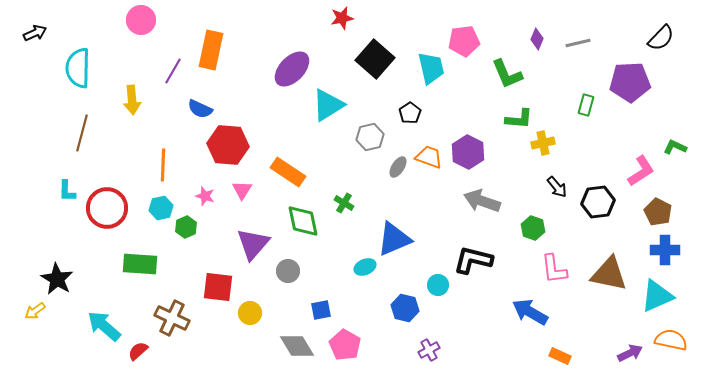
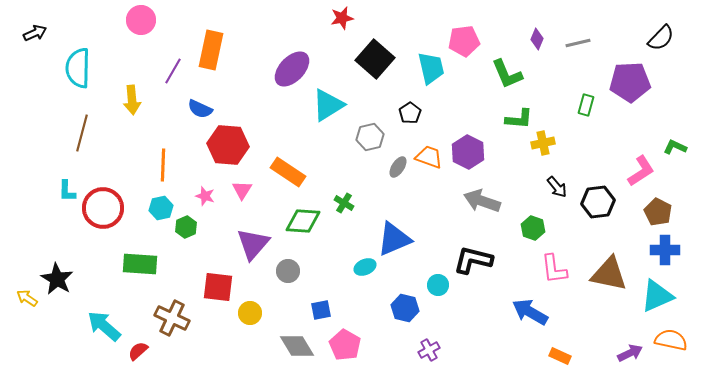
red circle at (107, 208): moved 4 px left
green diamond at (303, 221): rotated 75 degrees counterclockwise
yellow arrow at (35, 311): moved 8 px left, 13 px up; rotated 70 degrees clockwise
